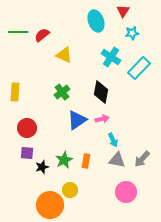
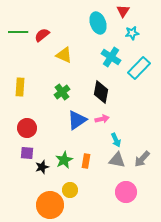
cyan ellipse: moved 2 px right, 2 px down
yellow rectangle: moved 5 px right, 5 px up
cyan arrow: moved 3 px right
